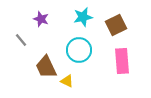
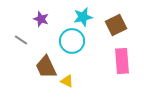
gray line: rotated 16 degrees counterclockwise
cyan circle: moved 7 px left, 9 px up
